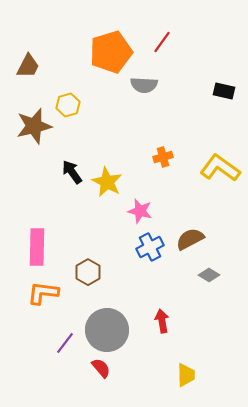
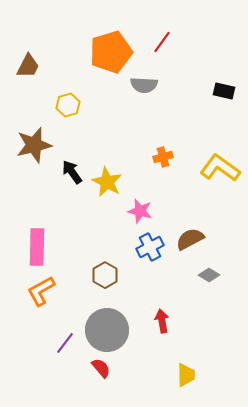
brown star: moved 19 px down
brown hexagon: moved 17 px right, 3 px down
orange L-shape: moved 2 px left, 2 px up; rotated 36 degrees counterclockwise
